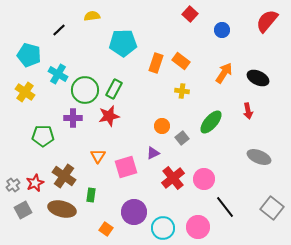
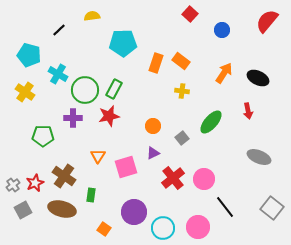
orange circle at (162, 126): moved 9 px left
orange square at (106, 229): moved 2 px left
